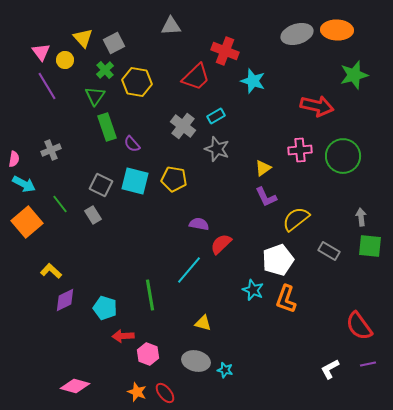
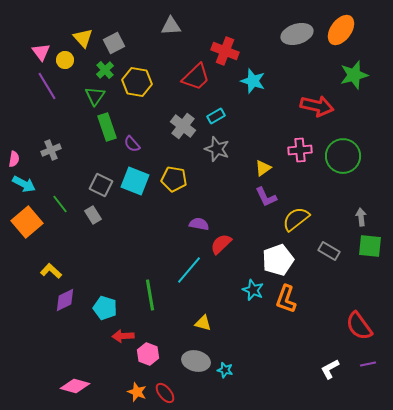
orange ellipse at (337, 30): moved 4 px right; rotated 56 degrees counterclockwise
cyan square at (135, 181): rotated 8 degrees clockwise
